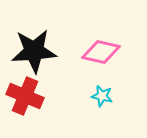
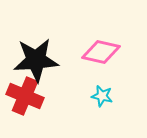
black star: moved 2 px right, 9 px down
